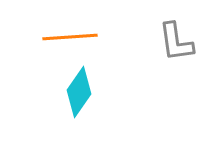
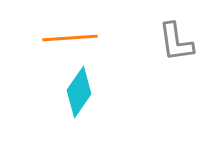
orange line: moved 1 px down
